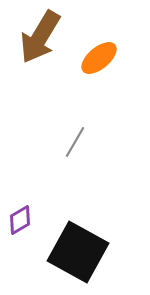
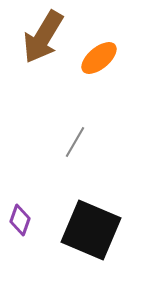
brown arrow: moved 3 px right
purple diamond: rotated 40 degrees counterclockwise
black square: moved 13 px right, 22 px up; rotated 6 degrees counterclockwise
